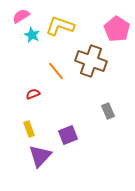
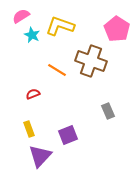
orange line: moved 1 px right, 1 px up; rotated 18 degrees counterclockwise
